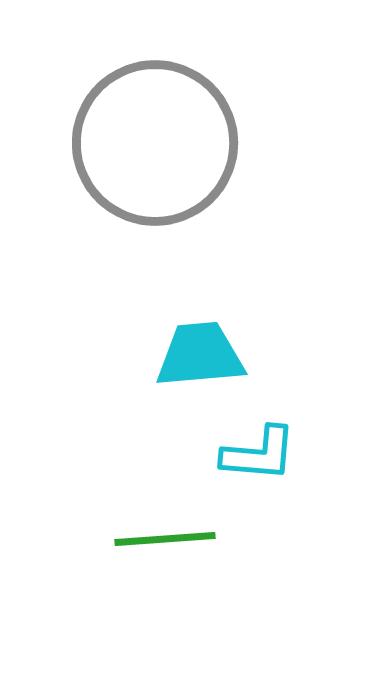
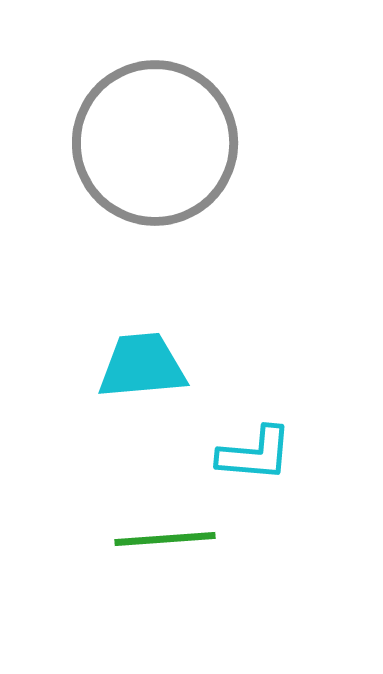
cyan trapezoid: moved 58 px left, 11 px down
cyan L-shape: moved 4 px left
